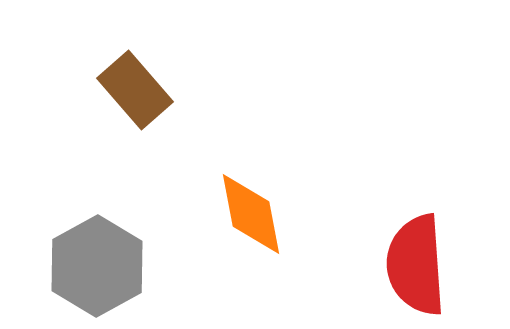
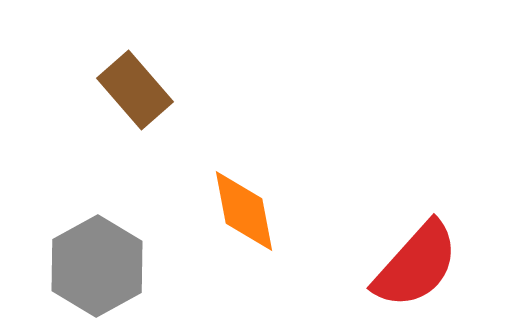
orange diamond: moved 7 px left, 3 px up
red semicircle: rotated 134 degrees counterclockwise
